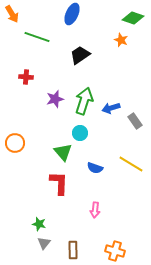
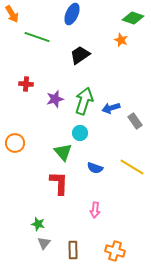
red cross: moved 7 px down
yellow line: moved 1 px right, 3 px down
green star: moved 1 px left
